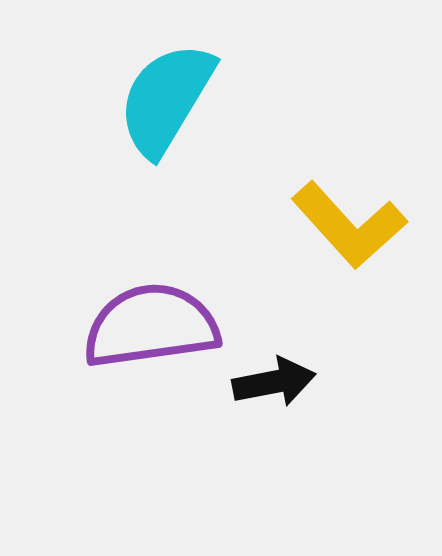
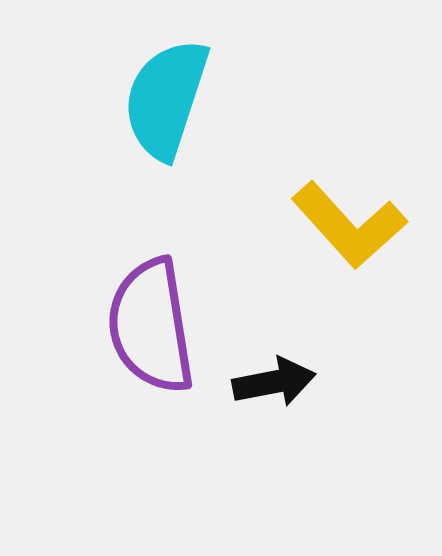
cyan semicircle: rotated 13 degrees counterclockwise
purple semicircle: rotated 91 degrees counterclockwise
